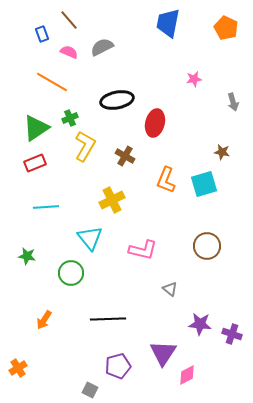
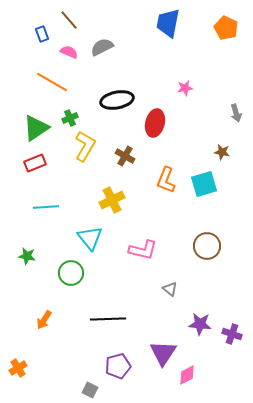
pink star: moved 9 px left, 9 px down
gray arrow: moved 3 px right, 11 px down
